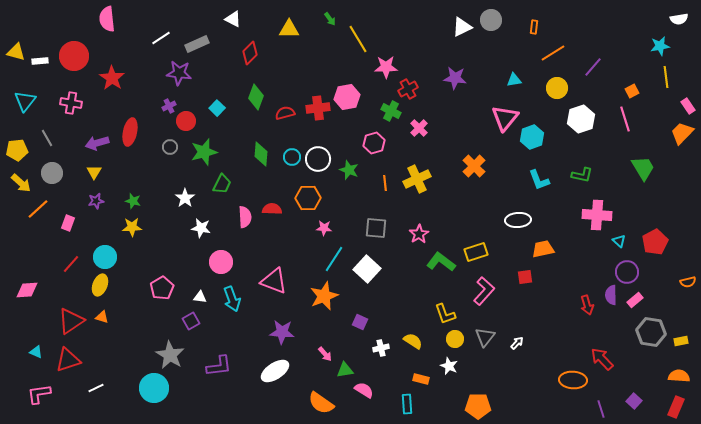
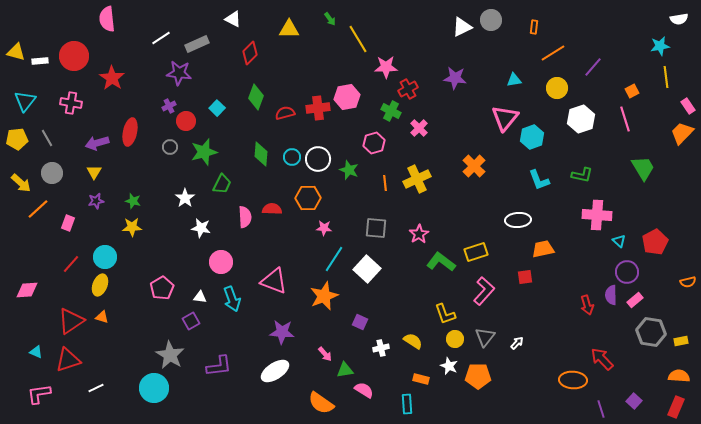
yellow pentagon at (17, 150): moved 11 px up
orange pentagon at (478, 406): moved 30 px up
